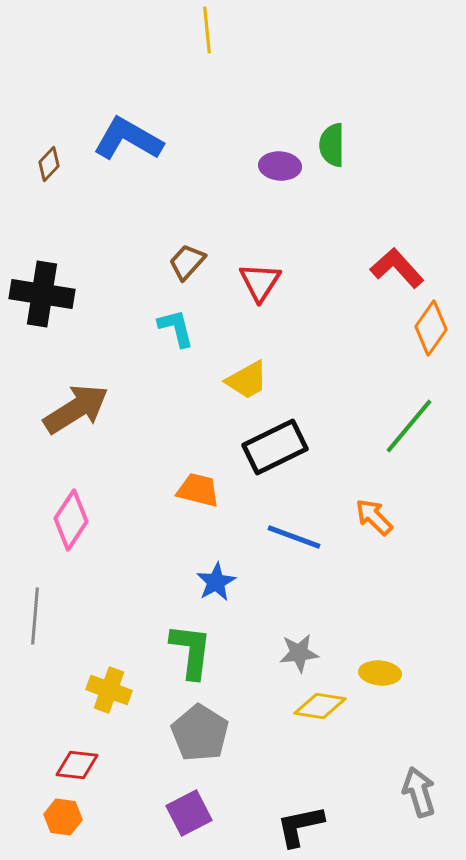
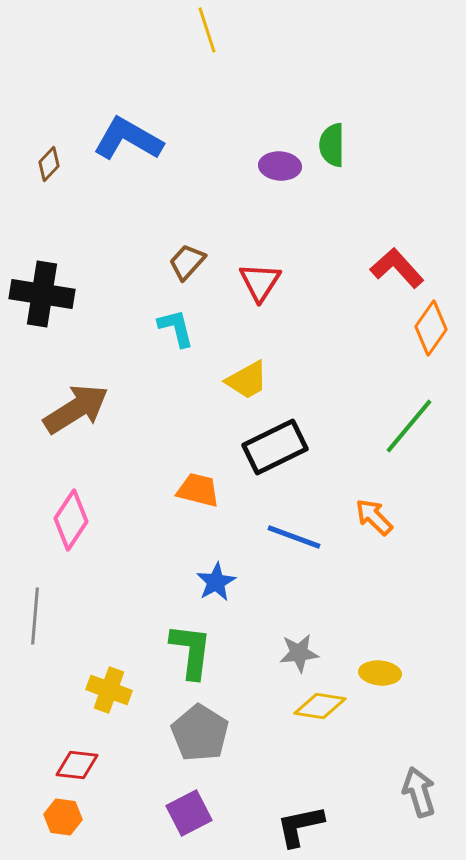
yellow line: rotated 12 degrees counterclockwise
